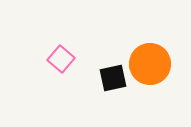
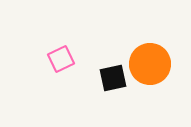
pink square: rotated 24 degrees clockwise
